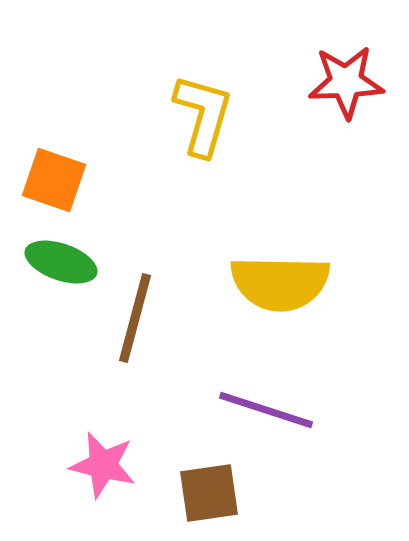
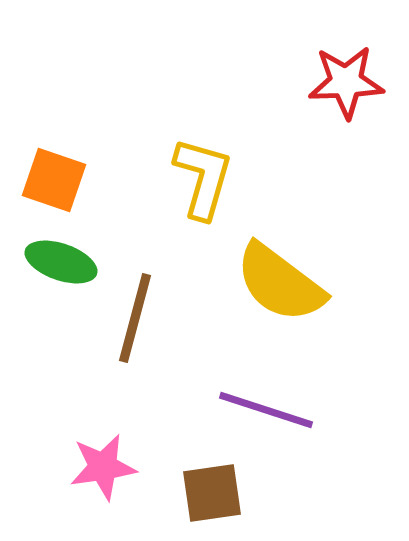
yellow L-shape: moved 63 px down
yellow semicircle: rotated 36 degrees clockwise
pink star: moved 2 px down; rotated 22 degrees counterclockwise
brown square: moved 3 px right
